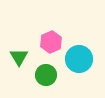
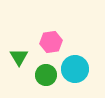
pink hexagon: rotated 15 degrees clockwise
cyan circle: moved 4 px left, 10 px down
